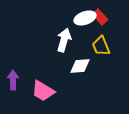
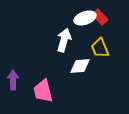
yellow trapezoid: moved 1 px left, 2 px down
pink trapezoid: rotated 45 degrees clockwise
